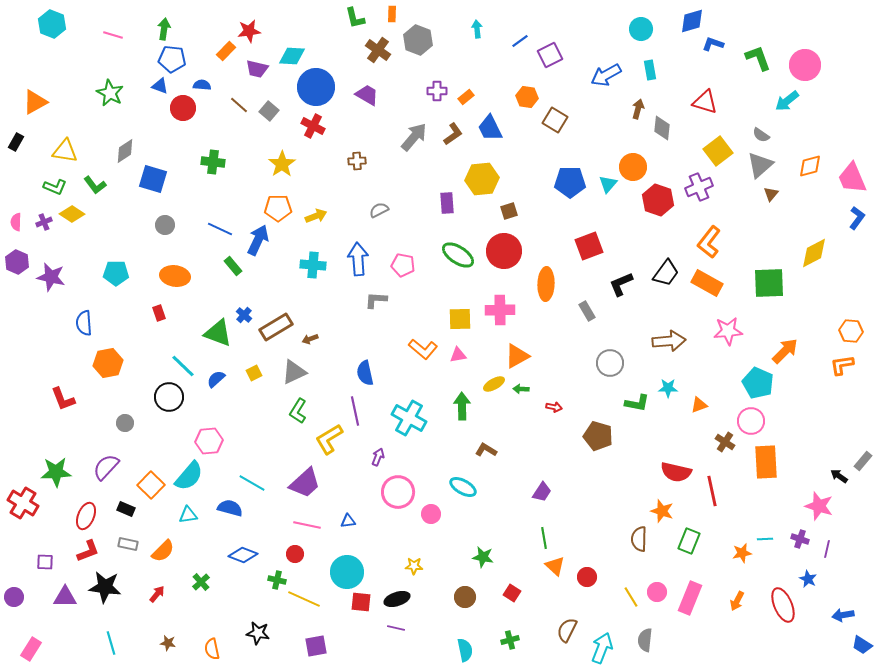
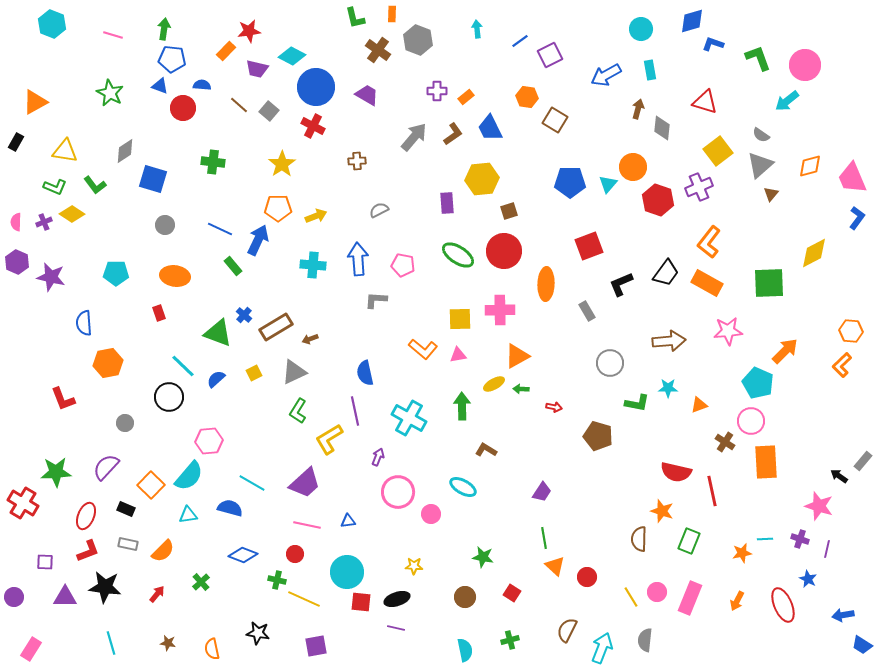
cyan diamond at (292, 56): rotated 24 degrees clockwise
orange L-shape at (842, 365): rotated 35 degrees counterclockwise
